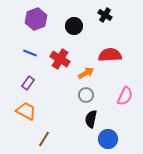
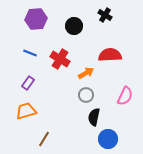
purple hexagon: rotated 15 degrees clockwise
orange trapezoid: rotated 45 degrees counterclockwise
black semicircle: moved 3 px right, 2 px up
